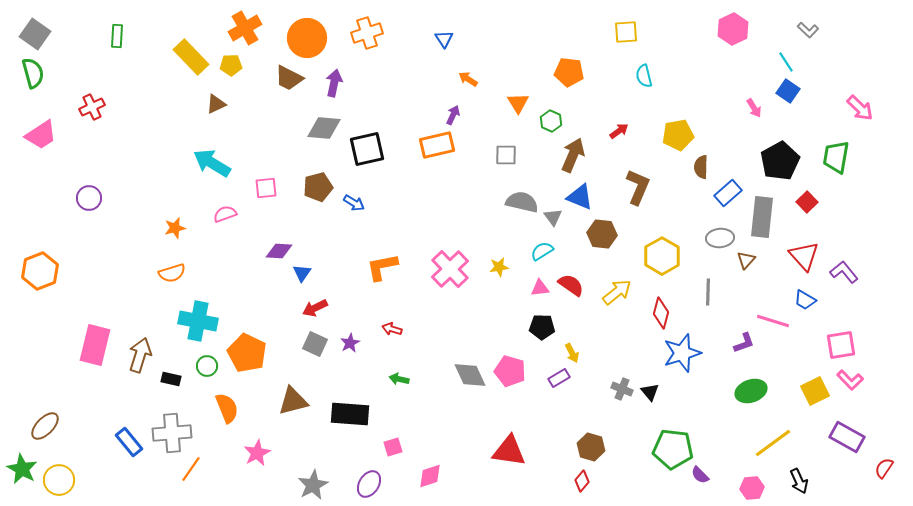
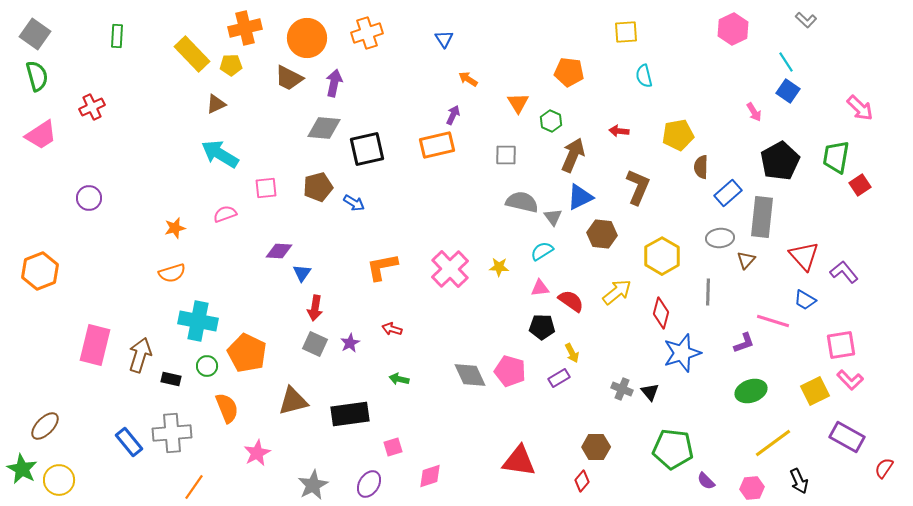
orange cross at (245, 28): rotated 16 degrees clockwise
gray L-shape at (808, 30): moved 2 px left, 10 px up
yellow rectangle at (191, 57): moved 1 px right, 3 px up
green semicircle at (33, 73): moved 4 px right, 3 px down
pink arrow at (754, 108): moved 4 px down
red arrow at (619, 131): rotated 138 degrees counterclockwise
cyan arrow at (212, 163): moved 8 px right, 9 px up
blue triangle at (580, 197): rotated 48 degrees counterclockwise
red square at (807, 202): moved 53 px right, 17 px up; rotated 10 degrees clockwise
yellow star at (499, 267): rotated 12 degrees clockwise
red semicircle at (571, 285): moved 16 px down
red arrow at (315, 308): rotated 55 degrees counterclockwise
black rectangle at (350, 414): rotated 12 degrees counterclockwise
brown hexagon at (591, 447): moved 5 px right; rotated 16 degrees counterclockwise
red triangle at (509, 451): moved 10 px right, 10 px down
orange line at (191, 469): moved 3 px right, 18 px down
purple semicircle at (700, 475): moved 6 px right, 6 px down
